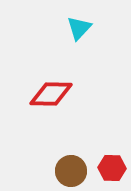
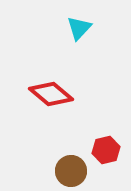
red diamond: rotated 39 degrees clockwise
red hexagon: moved 6 px left, 18 px up; rotated 16 degrees counterclockwise
